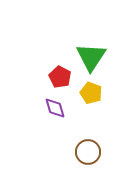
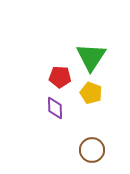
red pentagon: rotated 25 degrees counterclockwise
purple diamond: rotated 15 degrees clockwise
brown circle: moved 4 px right, 2 px up
